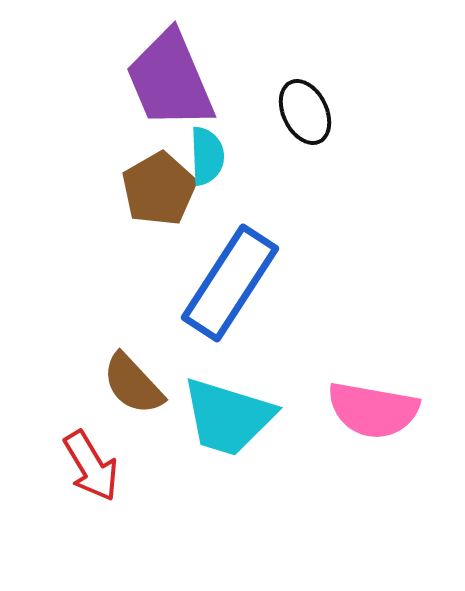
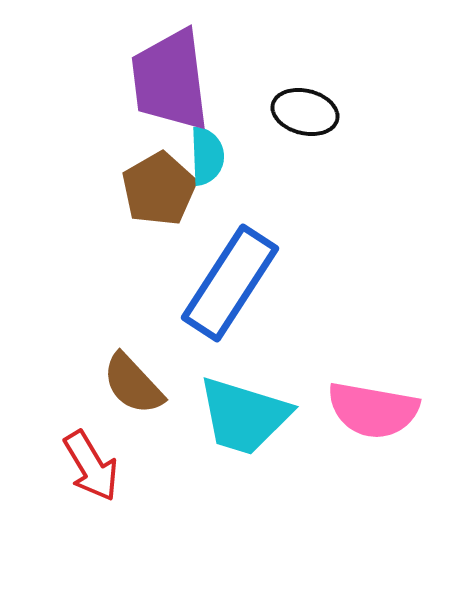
purple trapezoid: rotated 16 degrees clockwise
black ellipse: rotated 50 degrees counterclockwise
cyan trapezoid: moved 16 px right, 1 px up
